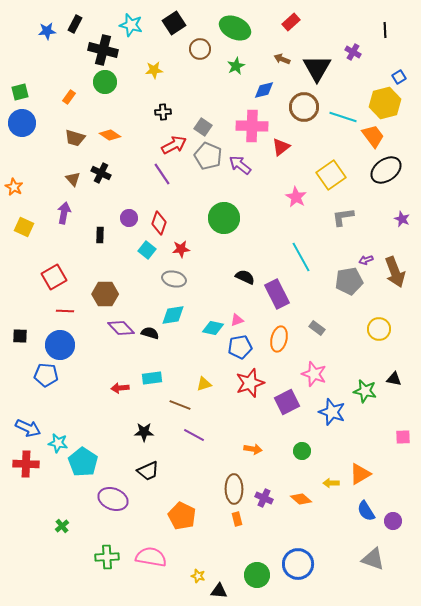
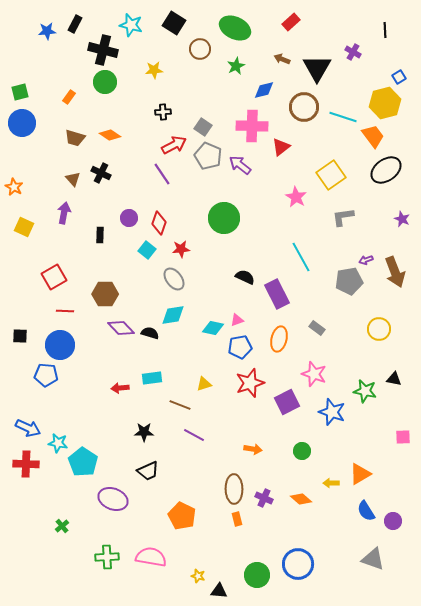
black square at (174, 23): rotated 25 degrees counterclockwise
gray ellipse at (174, 279): rotated 40 degrees clockwise
